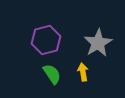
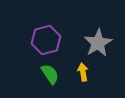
green semicircle: moved 2 px left
